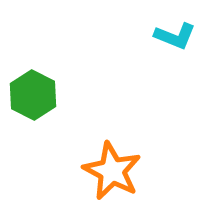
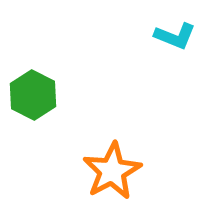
orange star: rotated 16 degrees clockwise
